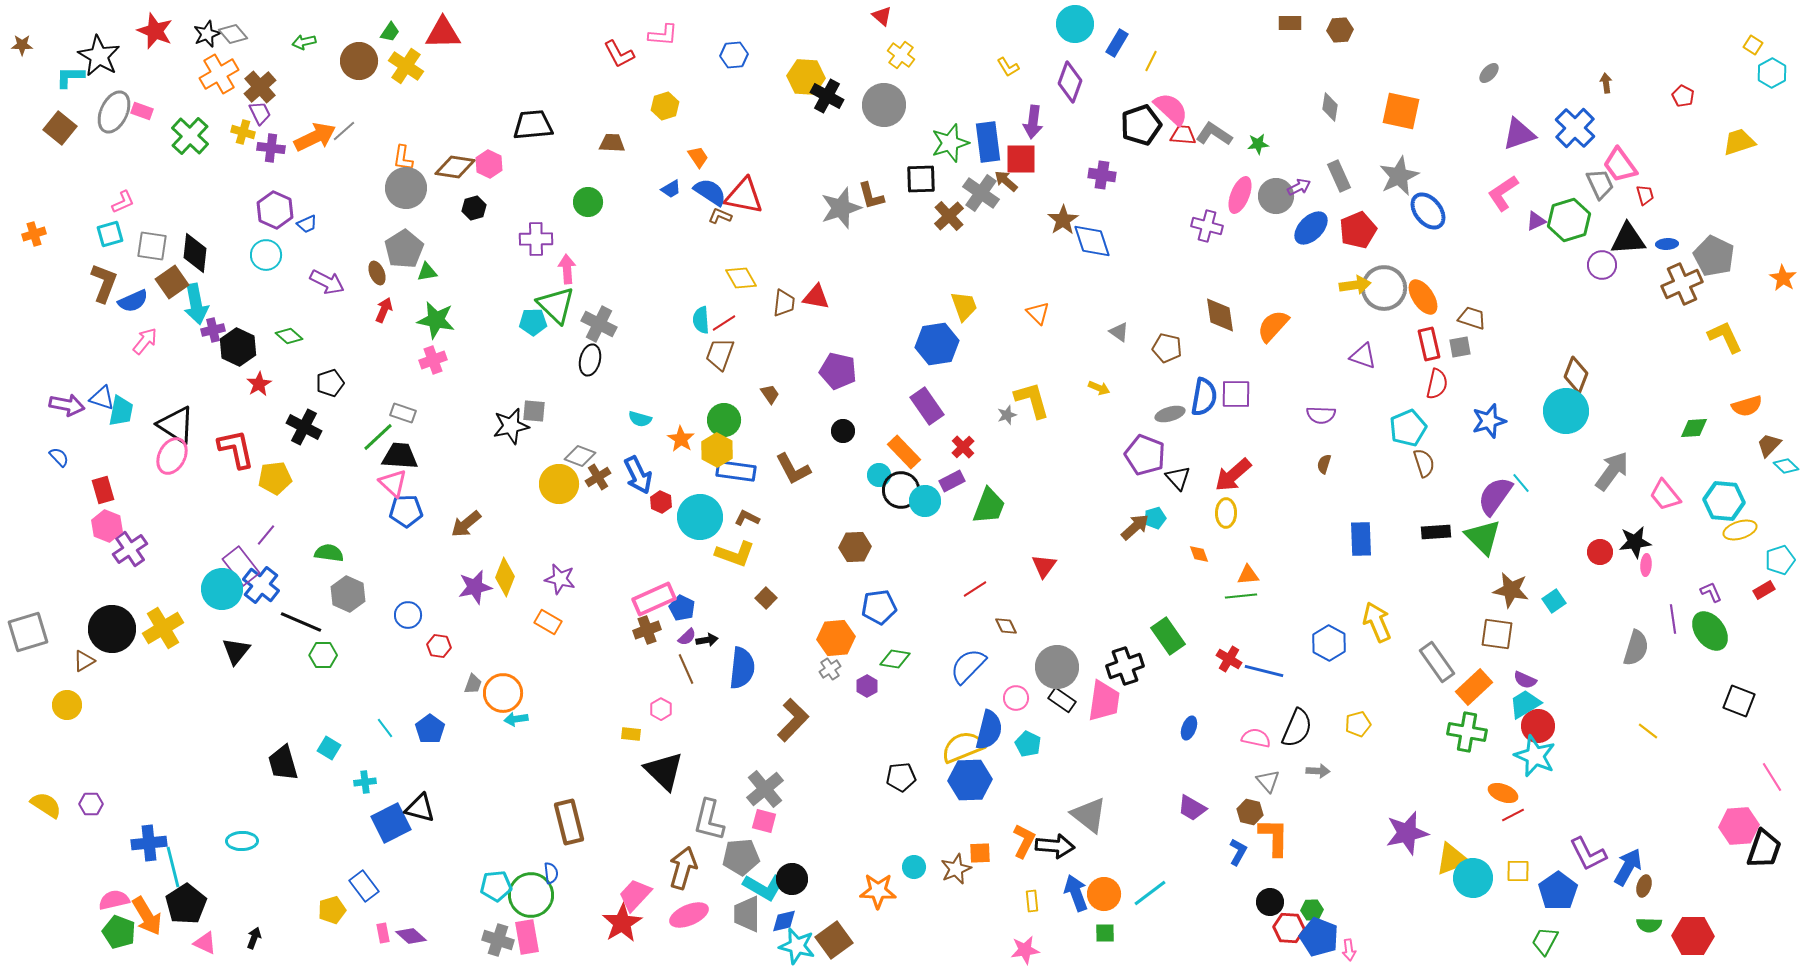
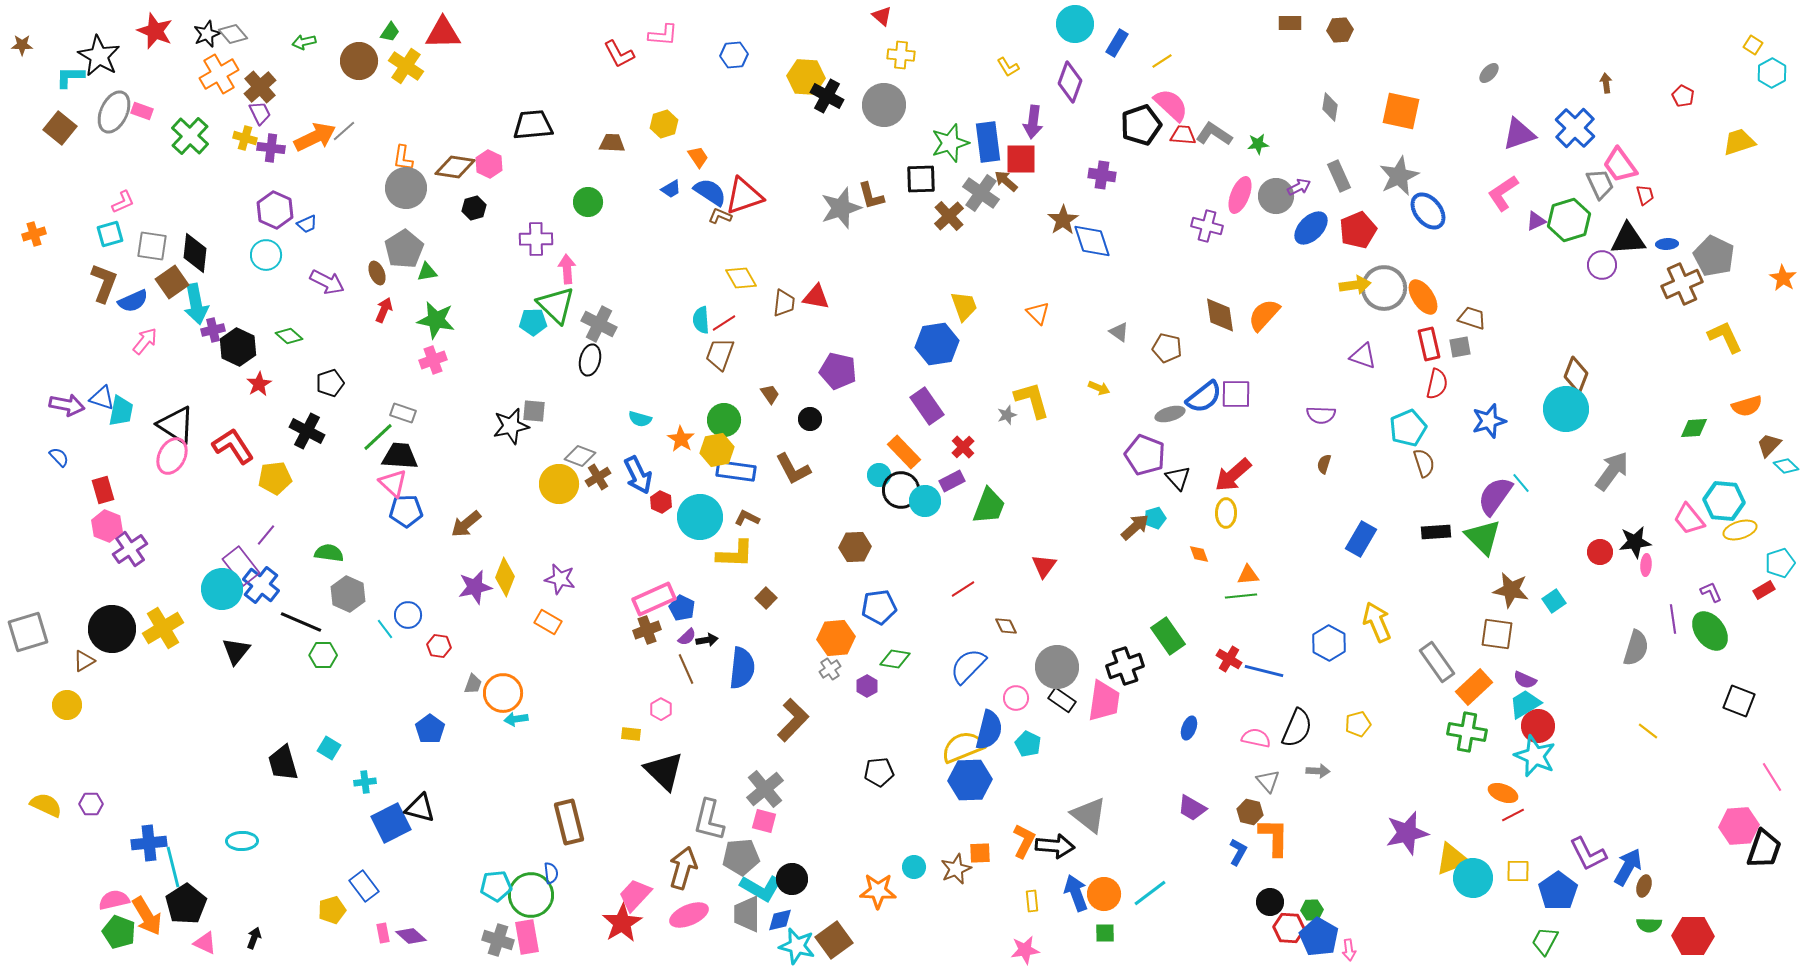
yellow cross at (901, 55): rotated 32 degrees counterclockwise
yellow line at (1151, 61): moved 11 px right; rotated 30 degrees clockwise
yellow hexagon at (665, 106): moved 1 px left, 18 px down
pink semicircle at (1171, 109): moved 4 px up
yellow cross at (243, 132): moved 2 px right, 6 px down
red triangle at (744, 196): rotated 30 degrees counterclockwise
orange semicircle at (1273, 326): moved 9 px left, 11 px up
blue semicircle at (1204, 397): rotated 42 degrees clockwise
cyan circle at (1566, 411): moved 2 px up
black cross at (304, 427): moved 3 px right, 4 px down
black circle at (843, 431): moved 33 px left, 12 px up
red L-shape at (236, 449): moved 3 px left, 3 px up; rotated 21 degrees counterclockwise
yellow hexagon at (717, 450): rotated 20 degrees clockwise
pink trapezoid at (1665, 495): moved 24 px right, 24 px down
blue rectangle at (1361, 539): rotated 32 degrees clockwise
yellow L-shape at (735, 554): rotated 18 degrees counterclockwise
cyan pentagon at (1780, 560): moved 3 px down
red line at (975, 589): moved 12 px left
cyan line at (385, 728): moved 99 px up
black pentagon at (901, 777): moved 22 px left, 5 px up
yellow semicircle at (46, 805): rotated 8 degrees counterclockwise
cyan L-shape at (764, 887): moved 3 px left, 1 px down
blue diamond at (784, 921): moved 4 px left, 1 px up
blue pentagon at (1319, 937): rotated 9 degrees clockwise
